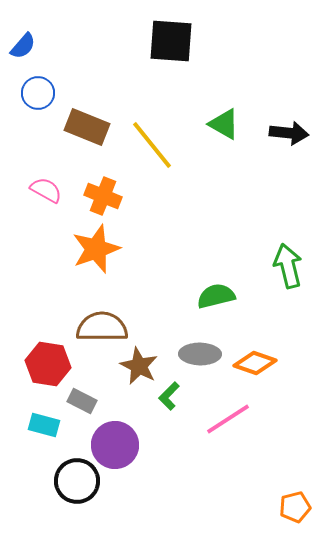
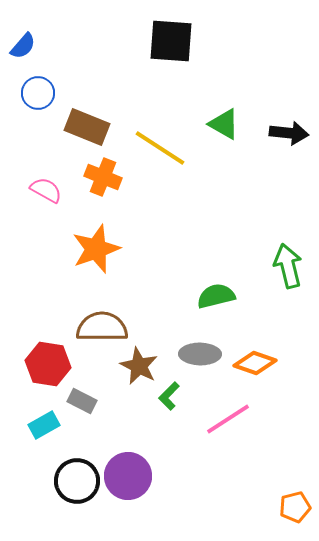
yellow line: moved 8 px right, 3 px down; rotated 18 degrees counterclockwise
orange cross: moved 19 px up
cyan rectangle: rotated 44 degrees counterclockwise
purple circle: moved 13 px right, 31 px down
